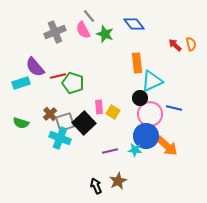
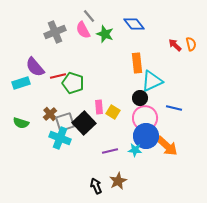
pink circle: moved 5 px left, 4 px down
